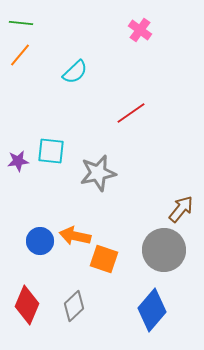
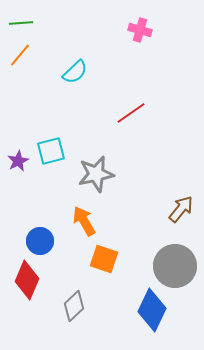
green line: rotated 10 degrees counterclockwise
pink cross: rotated 20 degrees counterclockwise
cyan square: rotated 20 degrees counterclockwise
purple star: rotated 20 degrees counterclockwise
gray star: moved 2 px left, 1 px down
orange arrow: moved 9 px right, 15 px up; rotated 48 degrees clockwise
gray circle: moved 11 px right, 16 px down
red diamond: moved 25 px up
blue diamond: rotated 15 degrees counterclockwise
